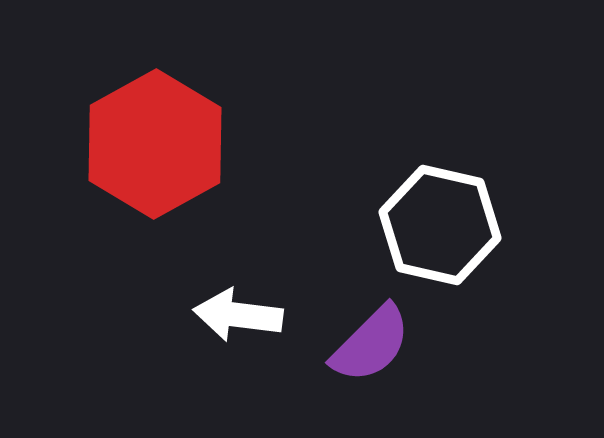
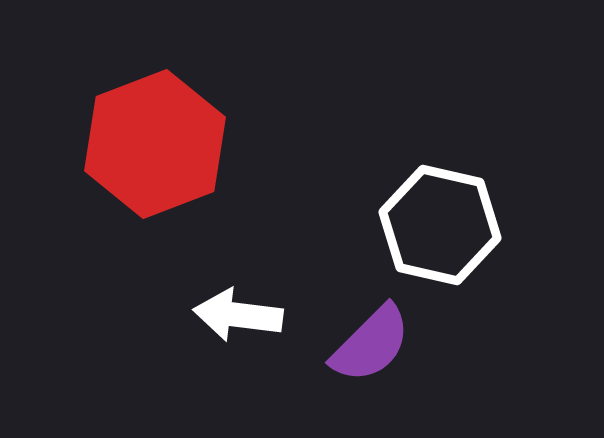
red hexagon: rotated 8 degrees clockwise
